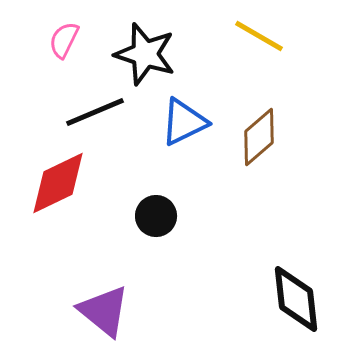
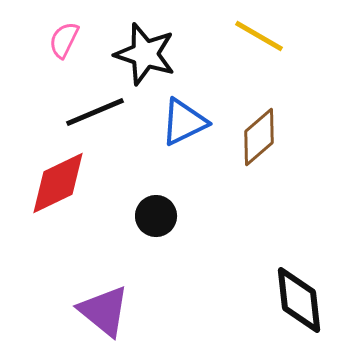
black diamond: moved 3 px right, 1 px down
